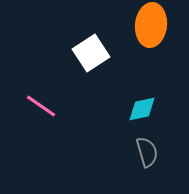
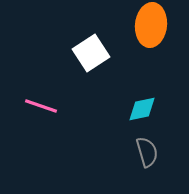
pink line: rotated 16 degrees counterclockwise
